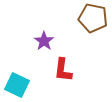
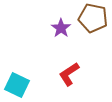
purple star: moved 17 px right, 13 px up
red L-shape: moved 6 px right, 4 px down; rotated 50 degrees clockwise
